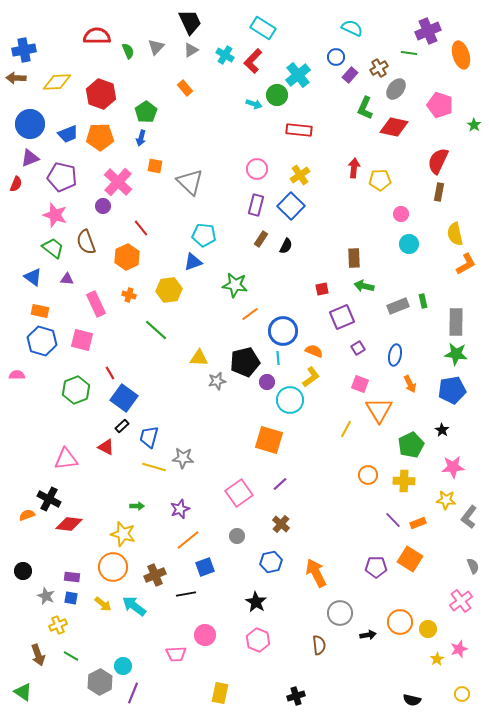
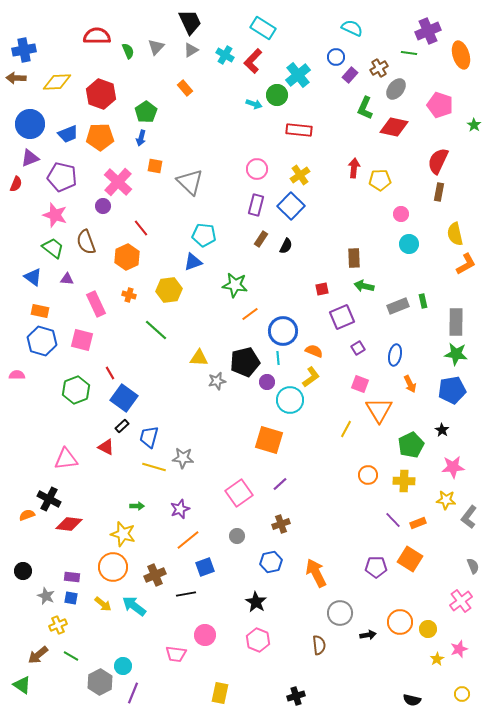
brown cross at (281, 524): rotated 30 degrees clockwise
pink trapezoid at (176, 654): rotated 10 degrees clockwise
brown arrow at (38, 655): rotated 70 degrees clockwise
green triangle at (23, 692): moved 1 px left, 7 px up
